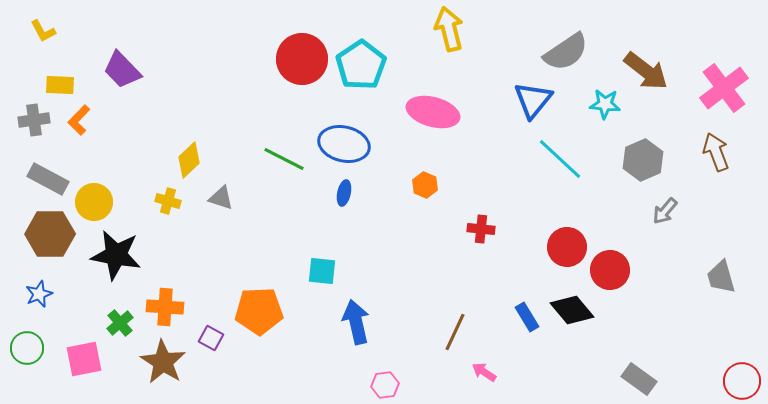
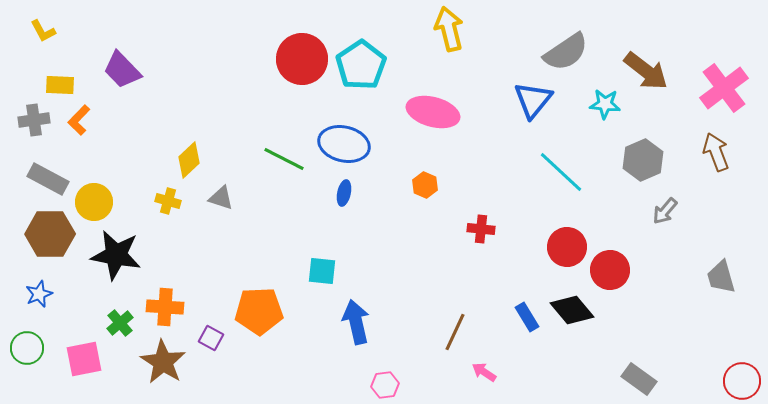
cyan line at (560, 159): moved 1 px right, 13 px down
